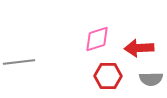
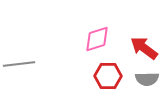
red arrow: moved 5 px right; rotated 40 degrees clockwise
gray line: moved 2 px down
gray semicircle: moved 4 px left
